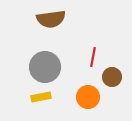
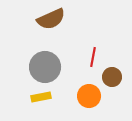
brown semicircle: rotated 16 degrees counterclockwise
orange circle: moved 1 px right, 1 px up
